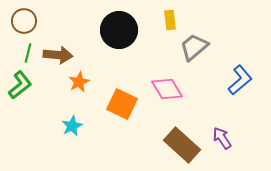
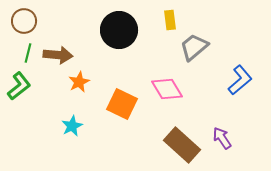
green L-shape: moved 1 px left, 1 px down
